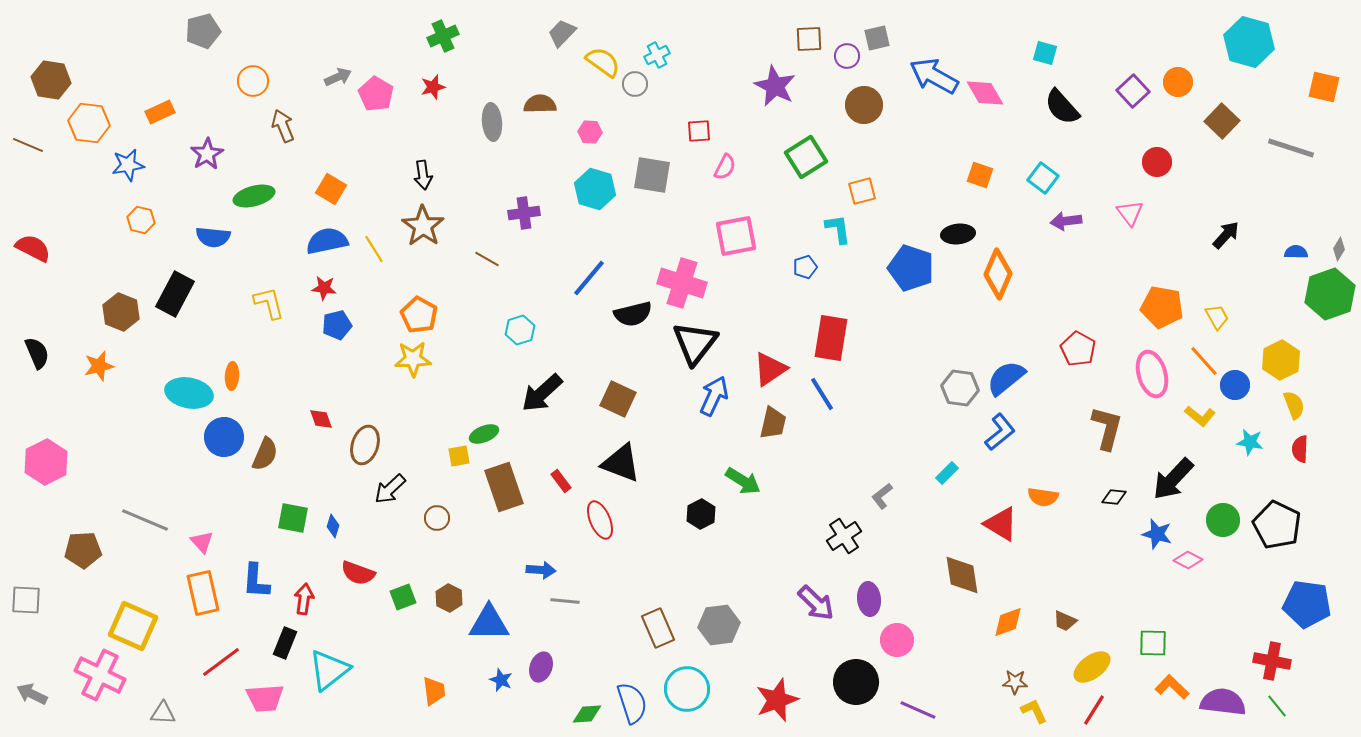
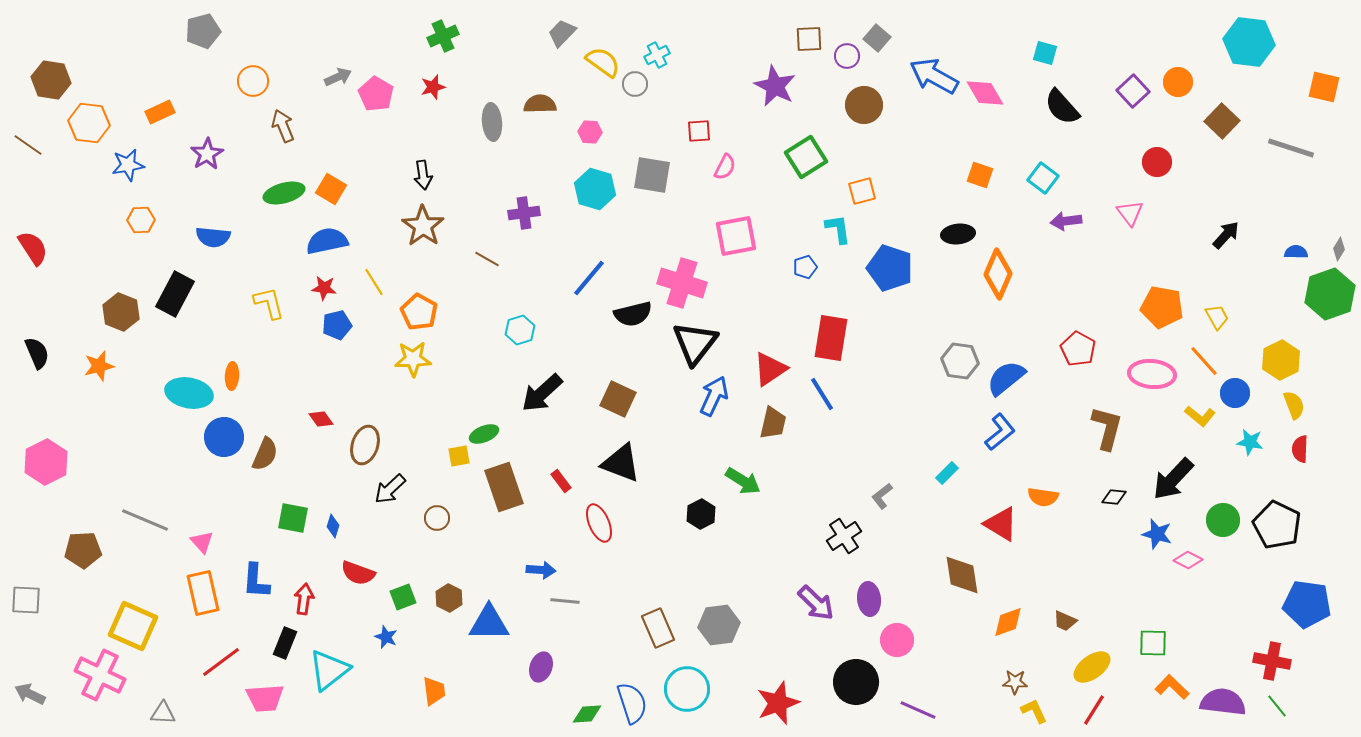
gray square at (877, 38): rotated 36 degrees counterclockwise
cyan hexagon at (1249, 42): rotated 9 degrees counterclockwise
brown line at (28, 145): rotated 12 degrees clockwise
green ellipse at (254, 196): moved 30 px right, 3 px up
orange hexagon at (141, 220): rotated 16 degrees counterclockwise
red semicircle at (33, 248): rotated 30 degrees clockwise
yellow line at (374, 249): moved 33 px down
blue pentagon at (911, 268): moved 21 px left
orange pentagon at (419, 315): moved 3 px up
pink ellipse at (1152, 374): rotated 69 degrees counterclockwise
blue circle at (1235, 385): moved 8 px down
gray hexagon at (960, 388): moved 27 px up
red diamond at (321, 419): rotated 15 degrees counterclockwise
red ellipse at (600, 520): moved 1 px left, 3 px down
blue star at (501, 680): moved 115 px left, 43 px up
gray arrow at (32, 694): moved 2 px left
red star at (777, 700): moved 1 px right, 3 px down
